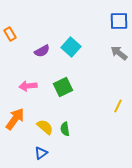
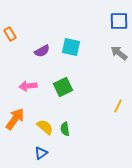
cyan square: rotated 30 degrees counterclockwise
